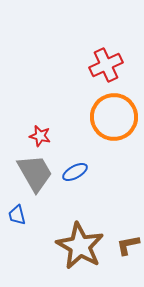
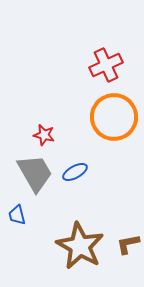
red star: moved 4 px right, 1 px up
brown L-shape: moved 1 px up
